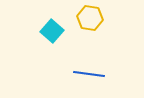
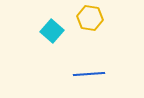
blue line: rotated 12 degrees counterclockwise
